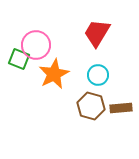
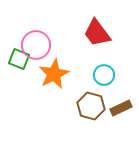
red trapezoid: rotated 68 degrees counterclockwise
cyan circle: moved 6 px right
brown rectangle: rotated 20 degrees counterclockwise
